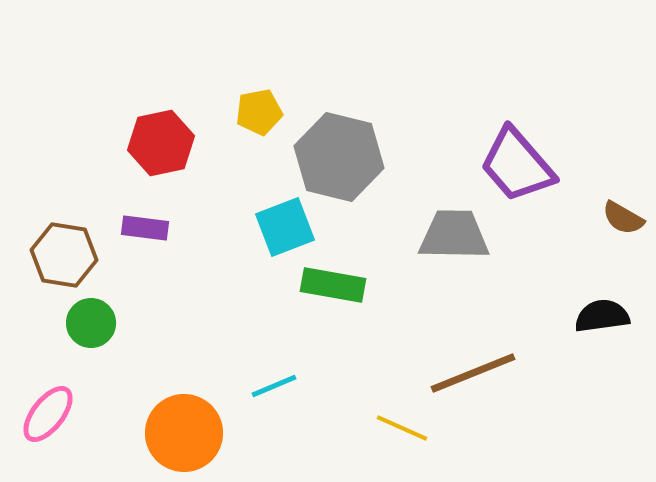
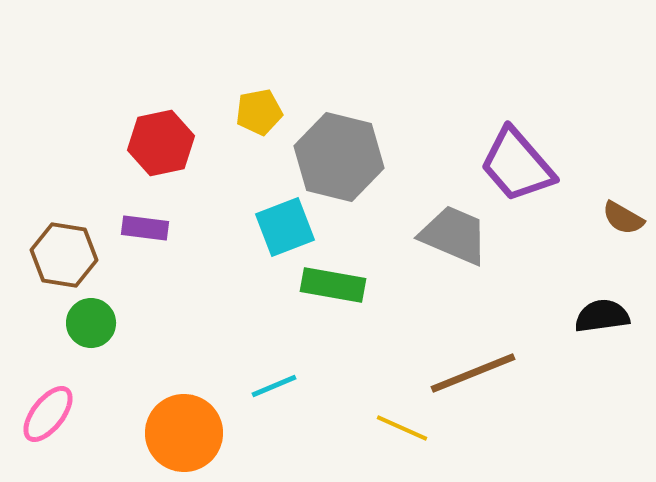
gray trapezoid: rotated 22 degrees clockwise
